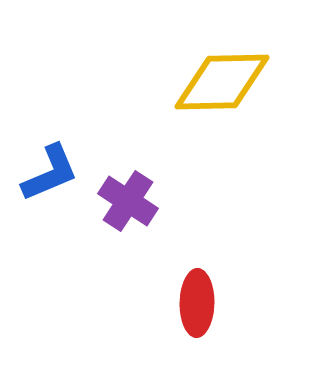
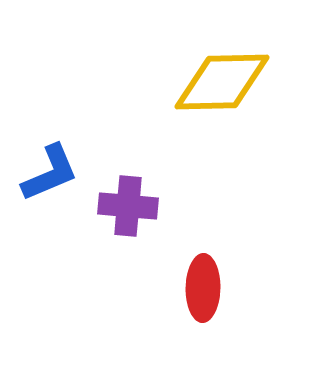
purple cross: moved 5 px down; rotated 28 degrees counterclockwise
red ellipse: moved 6 px right, 15 px up
